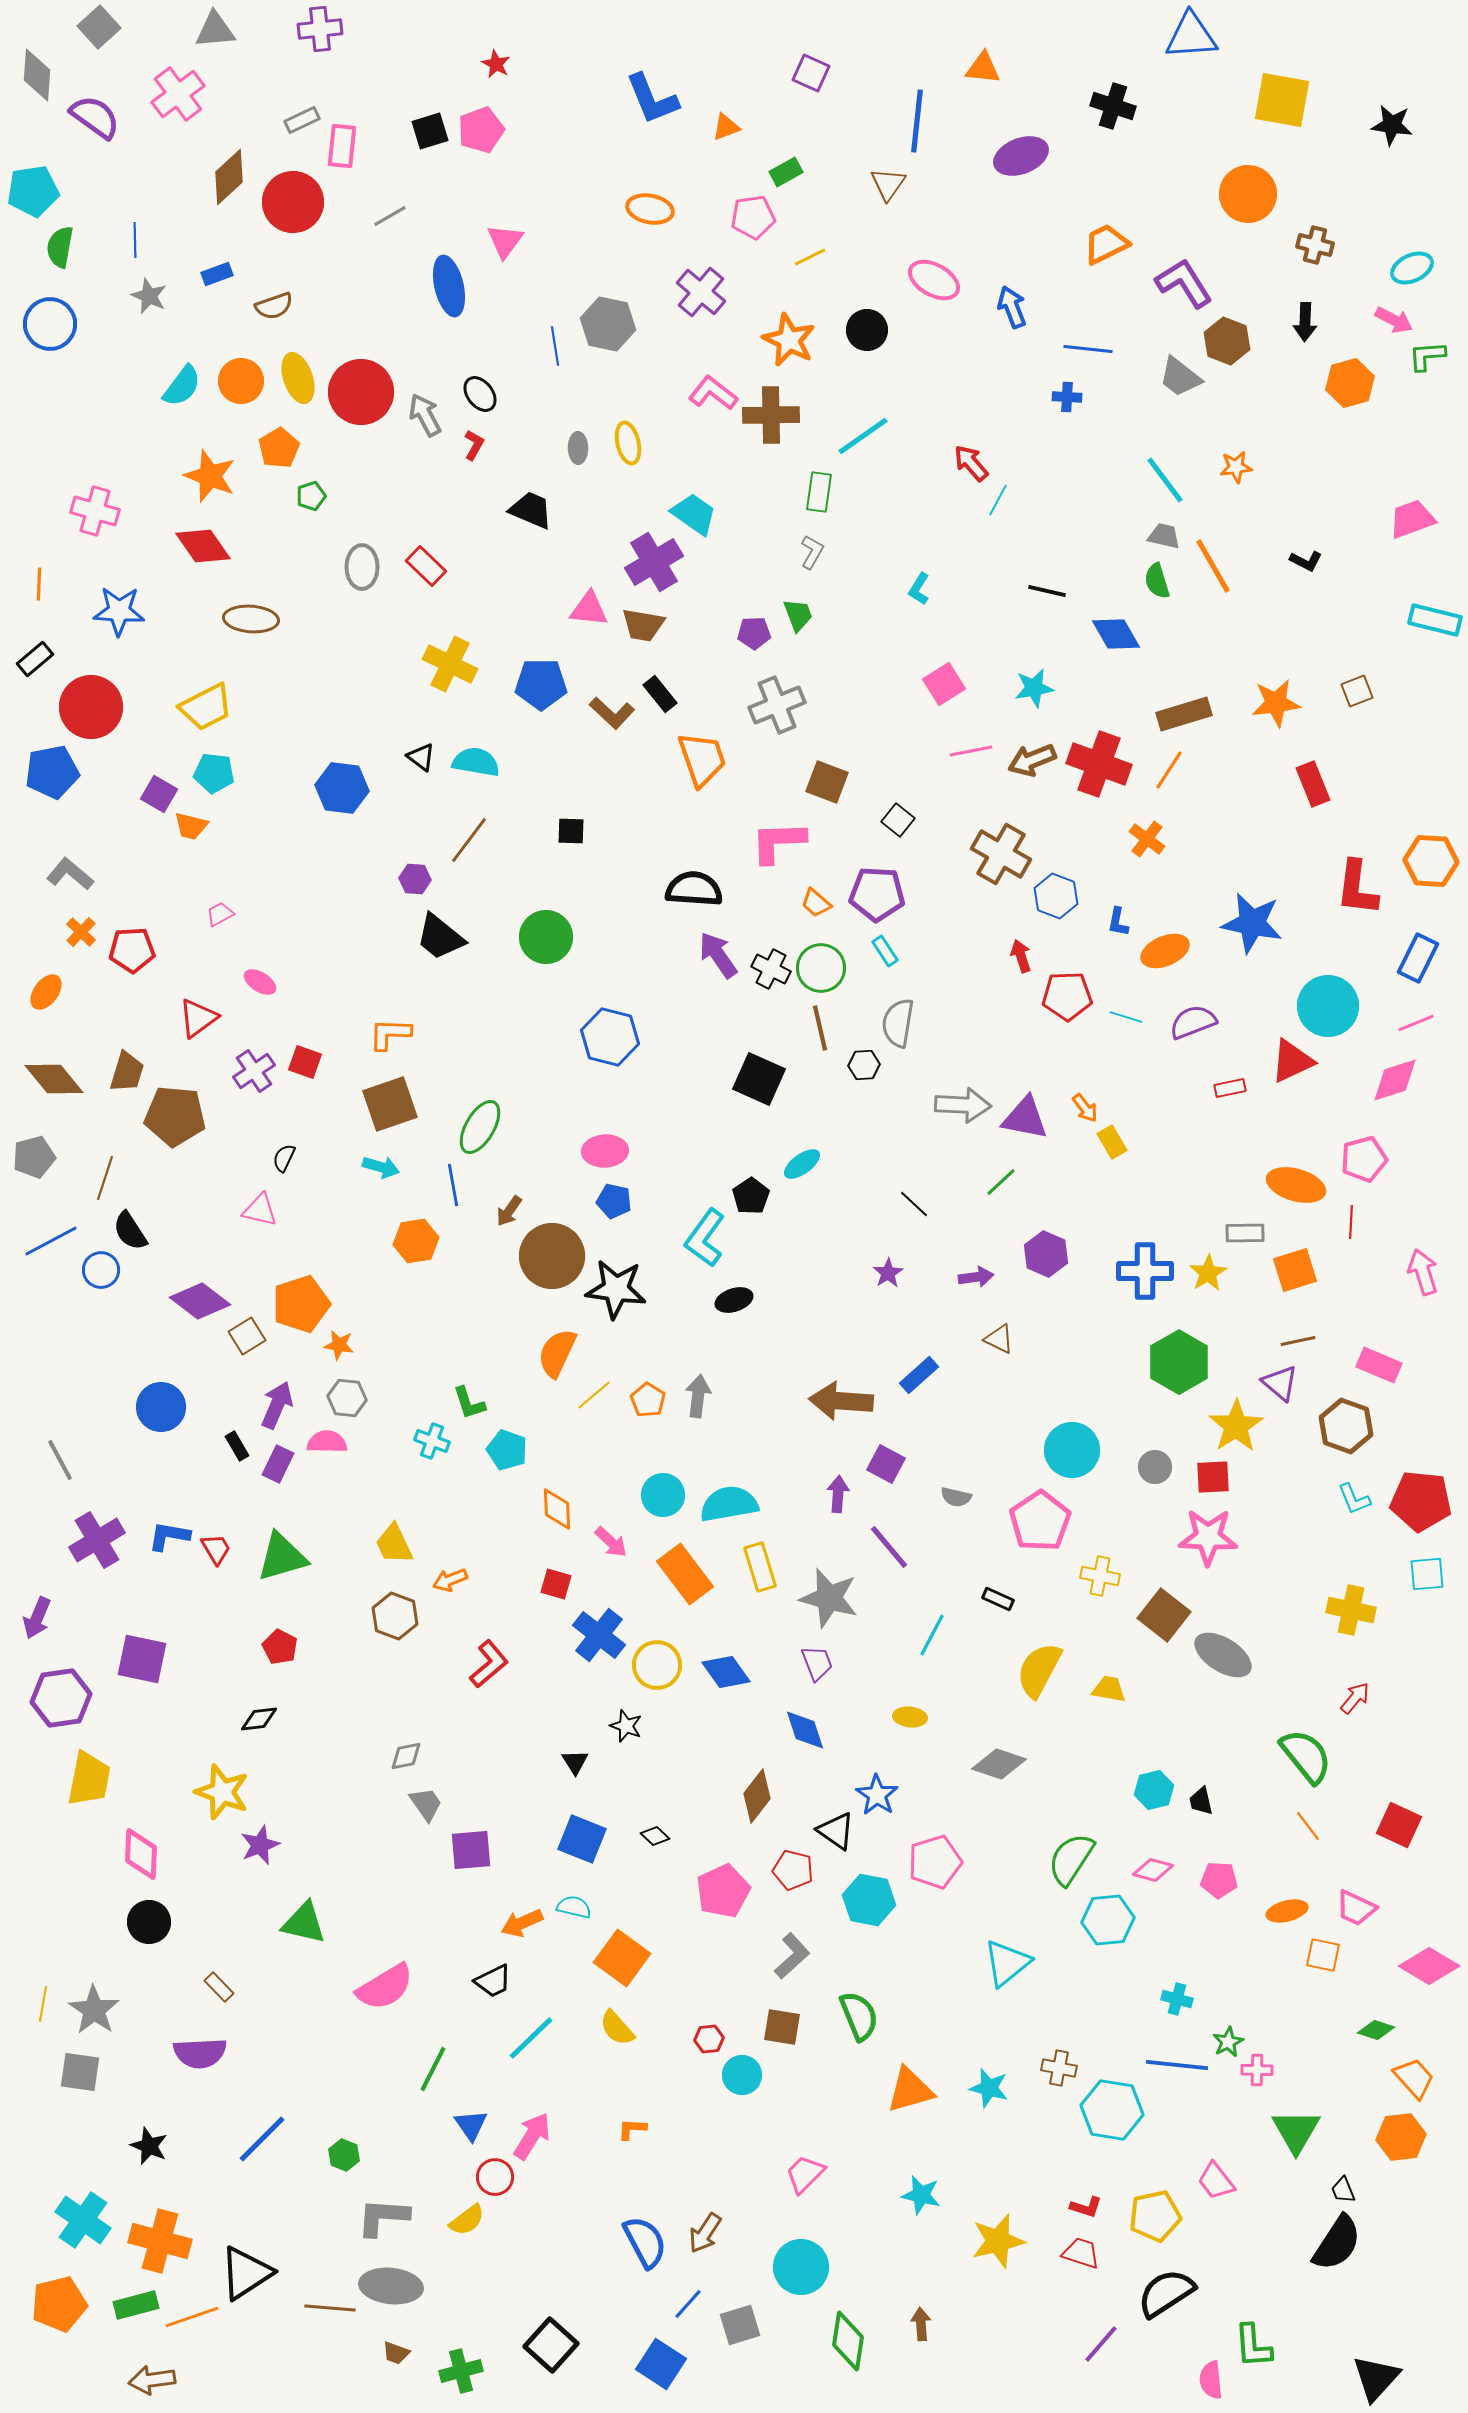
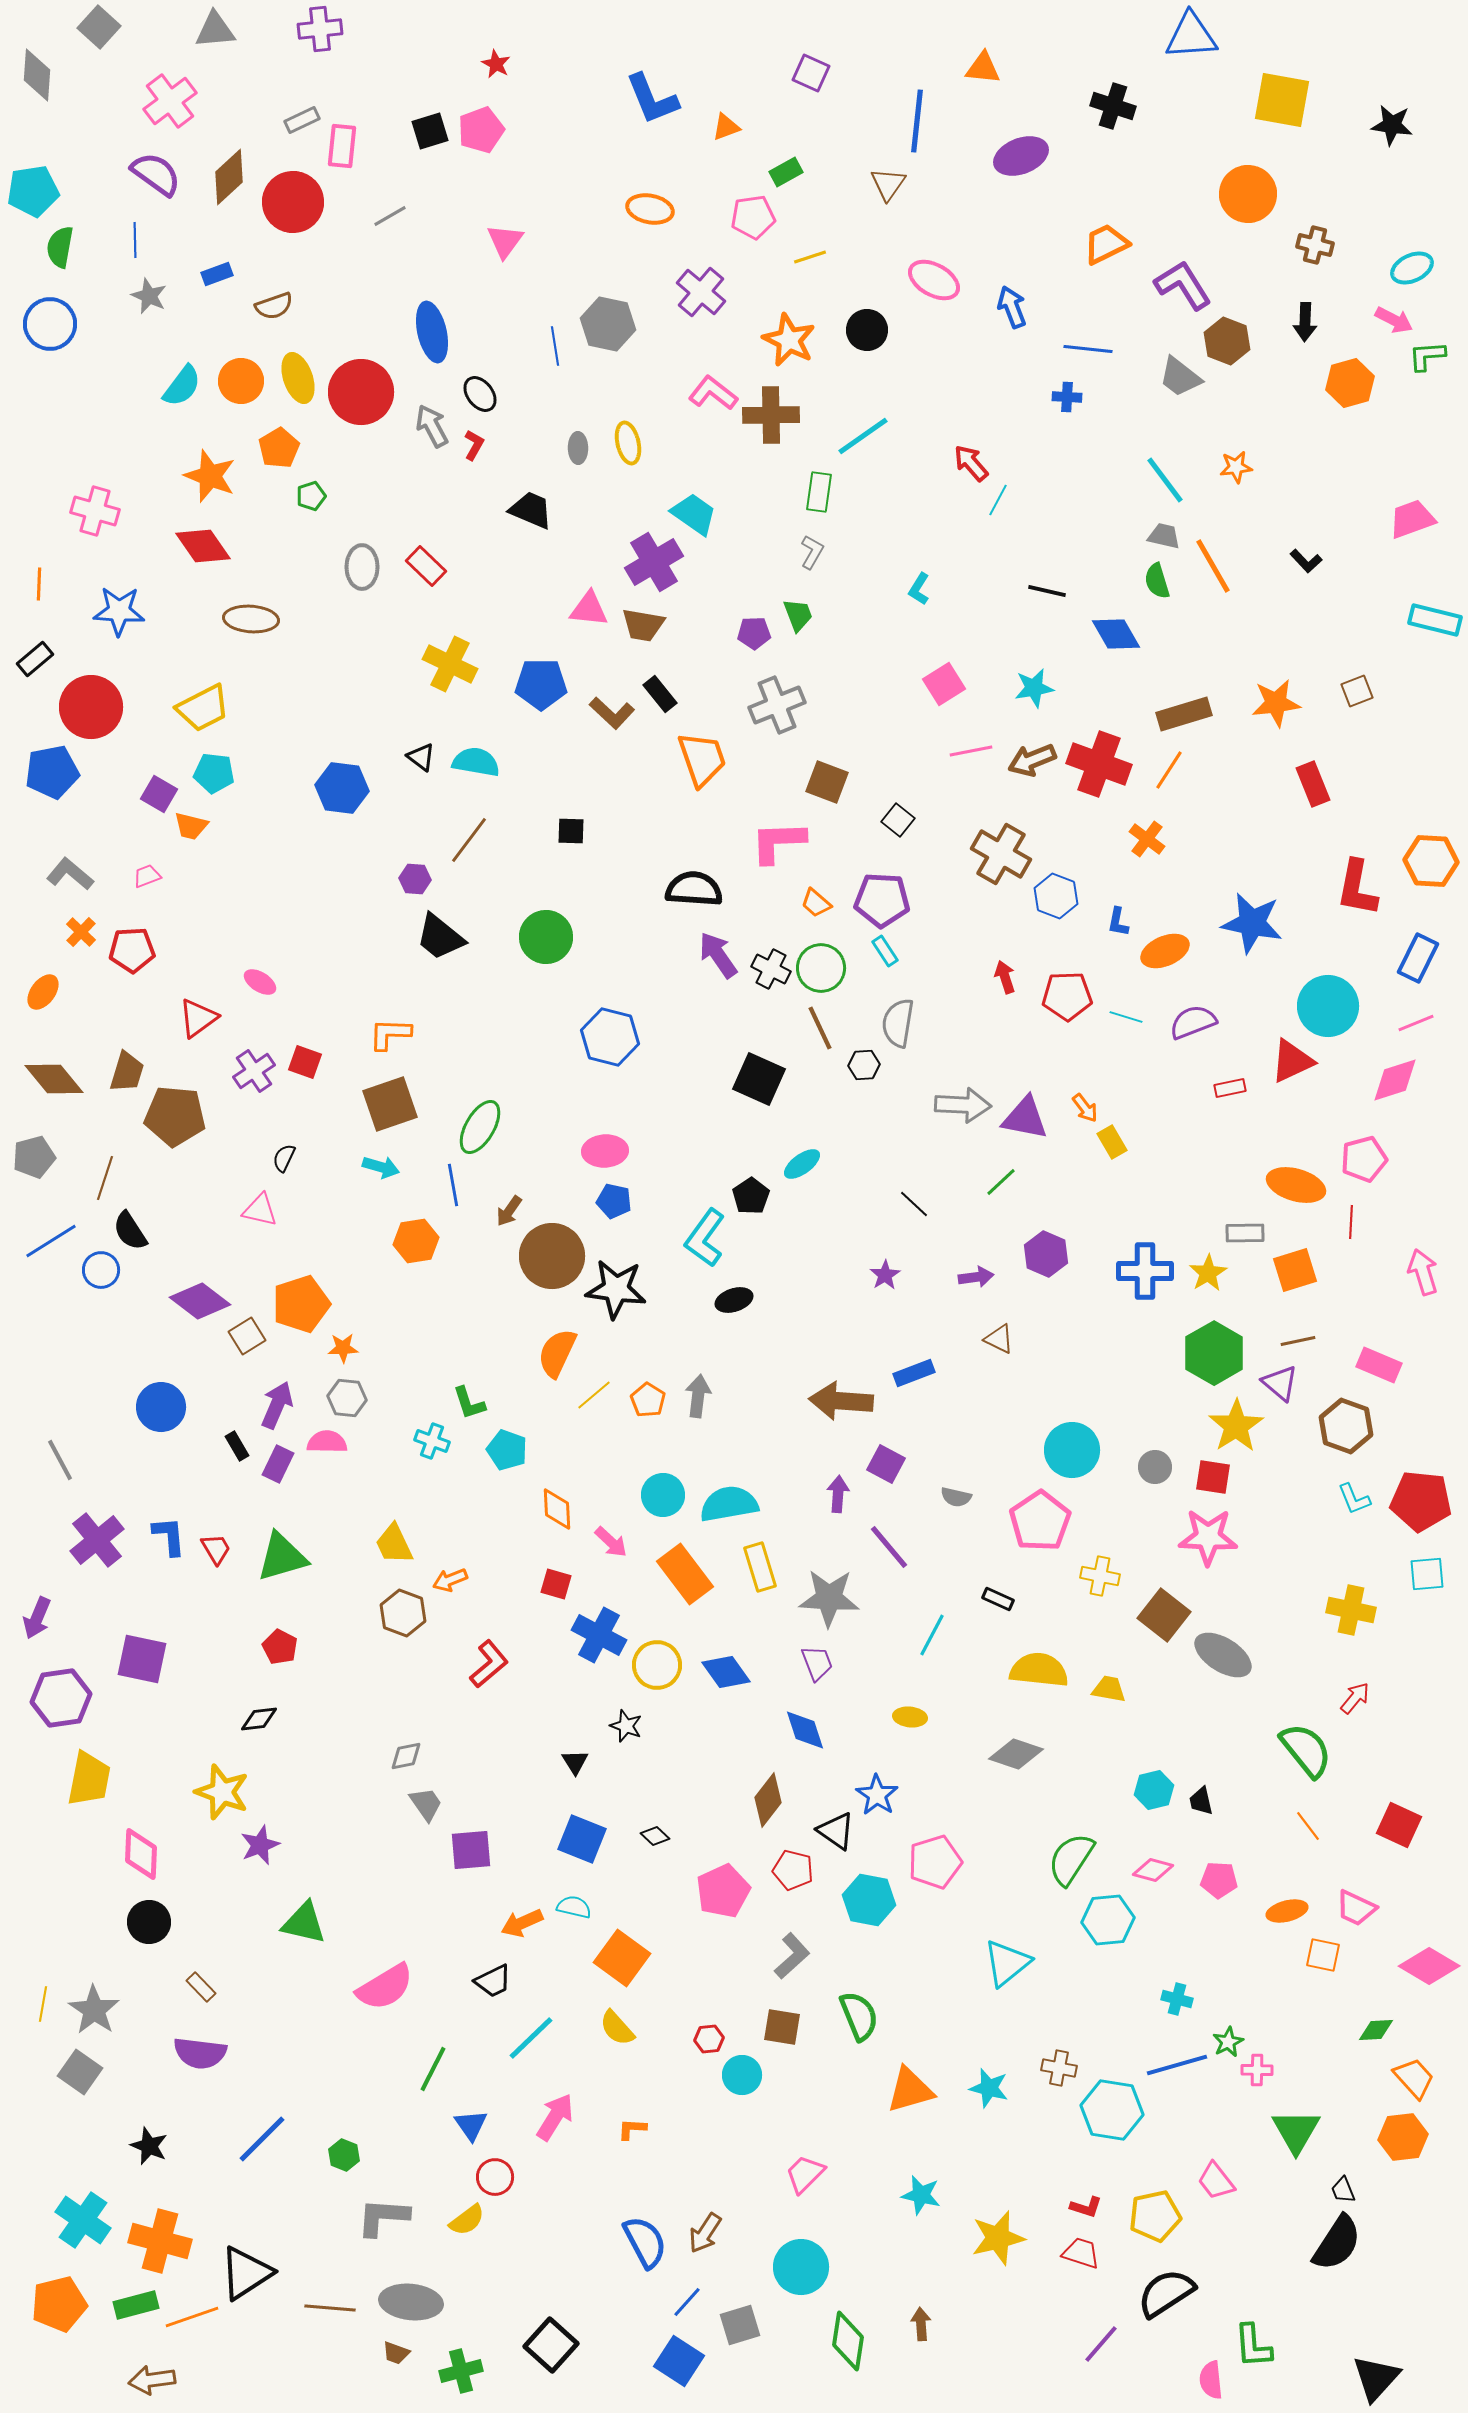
gray square at (99, 27): rotated 6 degrees counterclockwise
pink cross at (178, 94): moved 8 px left, 7 px down
purple semicircle at (95, 117): moved 61 px right, 57 px down
yellow line at (810, 257): rotated 8 degrees clockwise
purple L-shape at (1184, 283): moved 1 px left, 2 px down
blue ellipse at (449, 286): moved 17 px left, 46 px down
gray arrow at (425, 415): moved 7 px right, 11 px down
black L-shape at (1306, 561): rotated 20 degrees clockwise
yellow trapezoid at (206, 707): moved 3 px left, 1 px down
red L-shape at (1357, 888): rotated 4 degrees clockwise
purple pentagon at (877, 894): moved 5 px right, 6 px down
pink trapezoid at (220, 914): moved 73 px left, 38 px up; rotated 8 degrees clockwise
red arrow at (1021, 956): moved 16 px left, 21 px down
orange ellipse at (46, 992): moved 3 px left
brown line at (820, 1028): rotated 12 degrees counterclockwise
blue line at (51, 1241): rotated 4 degrees counterclockwise
purple star at (888, 1273): moved 3 px left, 2 px down
orange star at (339, 1345): moved 4 px right, 3 px down; rotated 12 degrees counterclockwise
green hexagon at (1179, 1362): moved 35 px right, 9 px up
blue rectangle at (919, 1375): moved 5 px left, 2 px up; rotated 21 degrees clockwise
red square at (1213, 1477): rotated 12 degrees clockwise
blue L-shape at (169, 1536): rotated 75 degrees clockwise
purple cross at (97, 1540): rotated 8 degrees counterclockwise
gray star at (829, 1598): rotated 12 degrees counterclockwise
brown hexagon at (395, 1616): moved 8 px right, 3 px up
blue cross at (599, 1635): rotated 10 degrees counterclockwise
yellow semicircle at (1039, 1670): rotated 68 degrees clockwise
green semicircle at (1306, 1756): moved 6 px up
gray diamond at (999, 1764): moved 17 px right, 10 px up
brown diamond at (757, 1796): moved 11 px right, 4 px down
brown rectangle at (219, 1987): moved 18 px left
green diamond at (1376, 2030): rotated 21 degrees counterclockwise
purple semicircle at (200, 2053): rotated 10 degrees clockwise
blue line at (1177, 2065): rotated 22 degrees counterclockwise
gray square at (80, 2072): rotated 27 degrees clockwise
pink arrow at (532, 2136): moved 23 px right, 19 px up
orange hexagon at (1401, 2137): moved 2 px right
yellow star at (998, 2241): moved 3 px up
gray ellipse at (391, 2286): moved 20 px right, 16 px down
blue line at (688, 2304): moved 1 px left, 2 px up
blue square at (661, 2364): moved 18 px right, 3 px up
